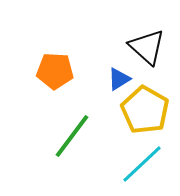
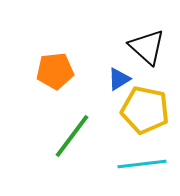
orange pentagon: rotated 9 degrees counterclockwise
yellow pentagon: rotated 18 degrees counterclockwise
cyan line: rotated 36 degrees clockwise
